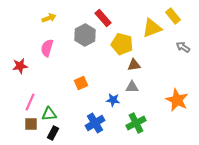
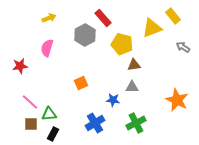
pink line: rotated 72 degrees counterclockwise
black rectangle: moved 1 px down
